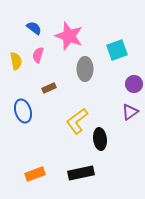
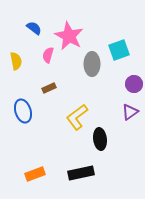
pink star: rotated 8 degrees clockwise
cyan square: moved 2 px right
pink semicircle: moved 10 px right
gray ellipse: moved 7 px right, 5 px up
yellow L-shape: moved 4 px up
